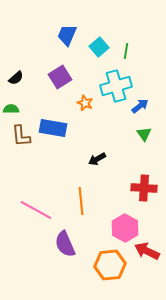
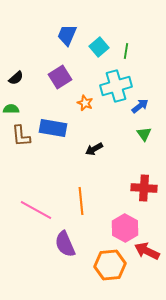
black arrow: moved 3 px left, 10 px up
